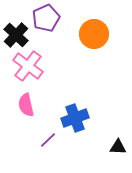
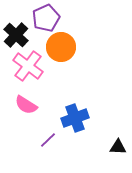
orange circle: moved 33 px left, 13 px down
pink semicircle: rotated 45 degrees counterclockwise
